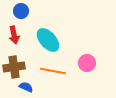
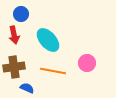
blue circle: moved 3 px down
blue semicircle: moved 1 px right, 1 px down
